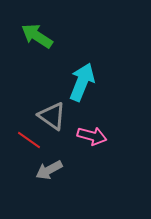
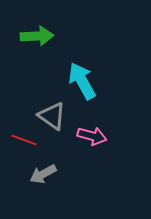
green arrow: rotated 144 degrees clockwise
cyan arrow: moved 1 px up; rotated 51 degrees counterclockwise
red line: moved 5 px left; rotated 15 degrees counterclockwise
gray arrow: moved 6 px left, 4 px down
